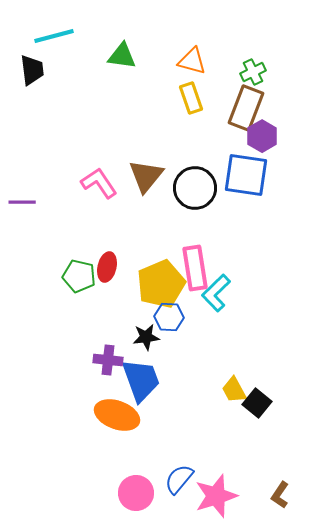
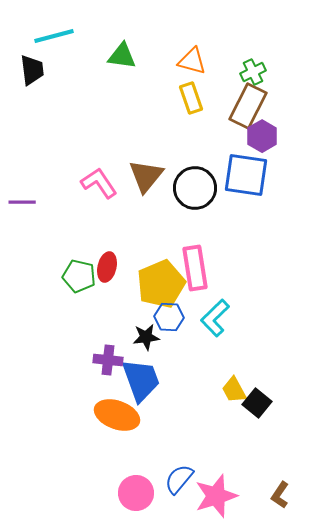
brown rectangle: moved 2 px right, 2 px up; rotated 6 degrees clockwise
cyan L-shape: moved 1 px left, 25 px down
